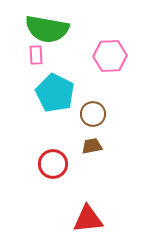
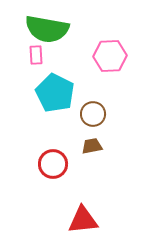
red triangle: moved 5 px left, 1 px down
